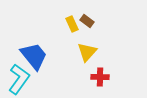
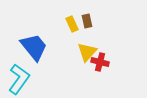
brown rectangle: rotated 40 degrees clockwise
blue trapezoid: moved 9 px up
red cross: moved 15 px up; rotated 12 degrees clockwise
